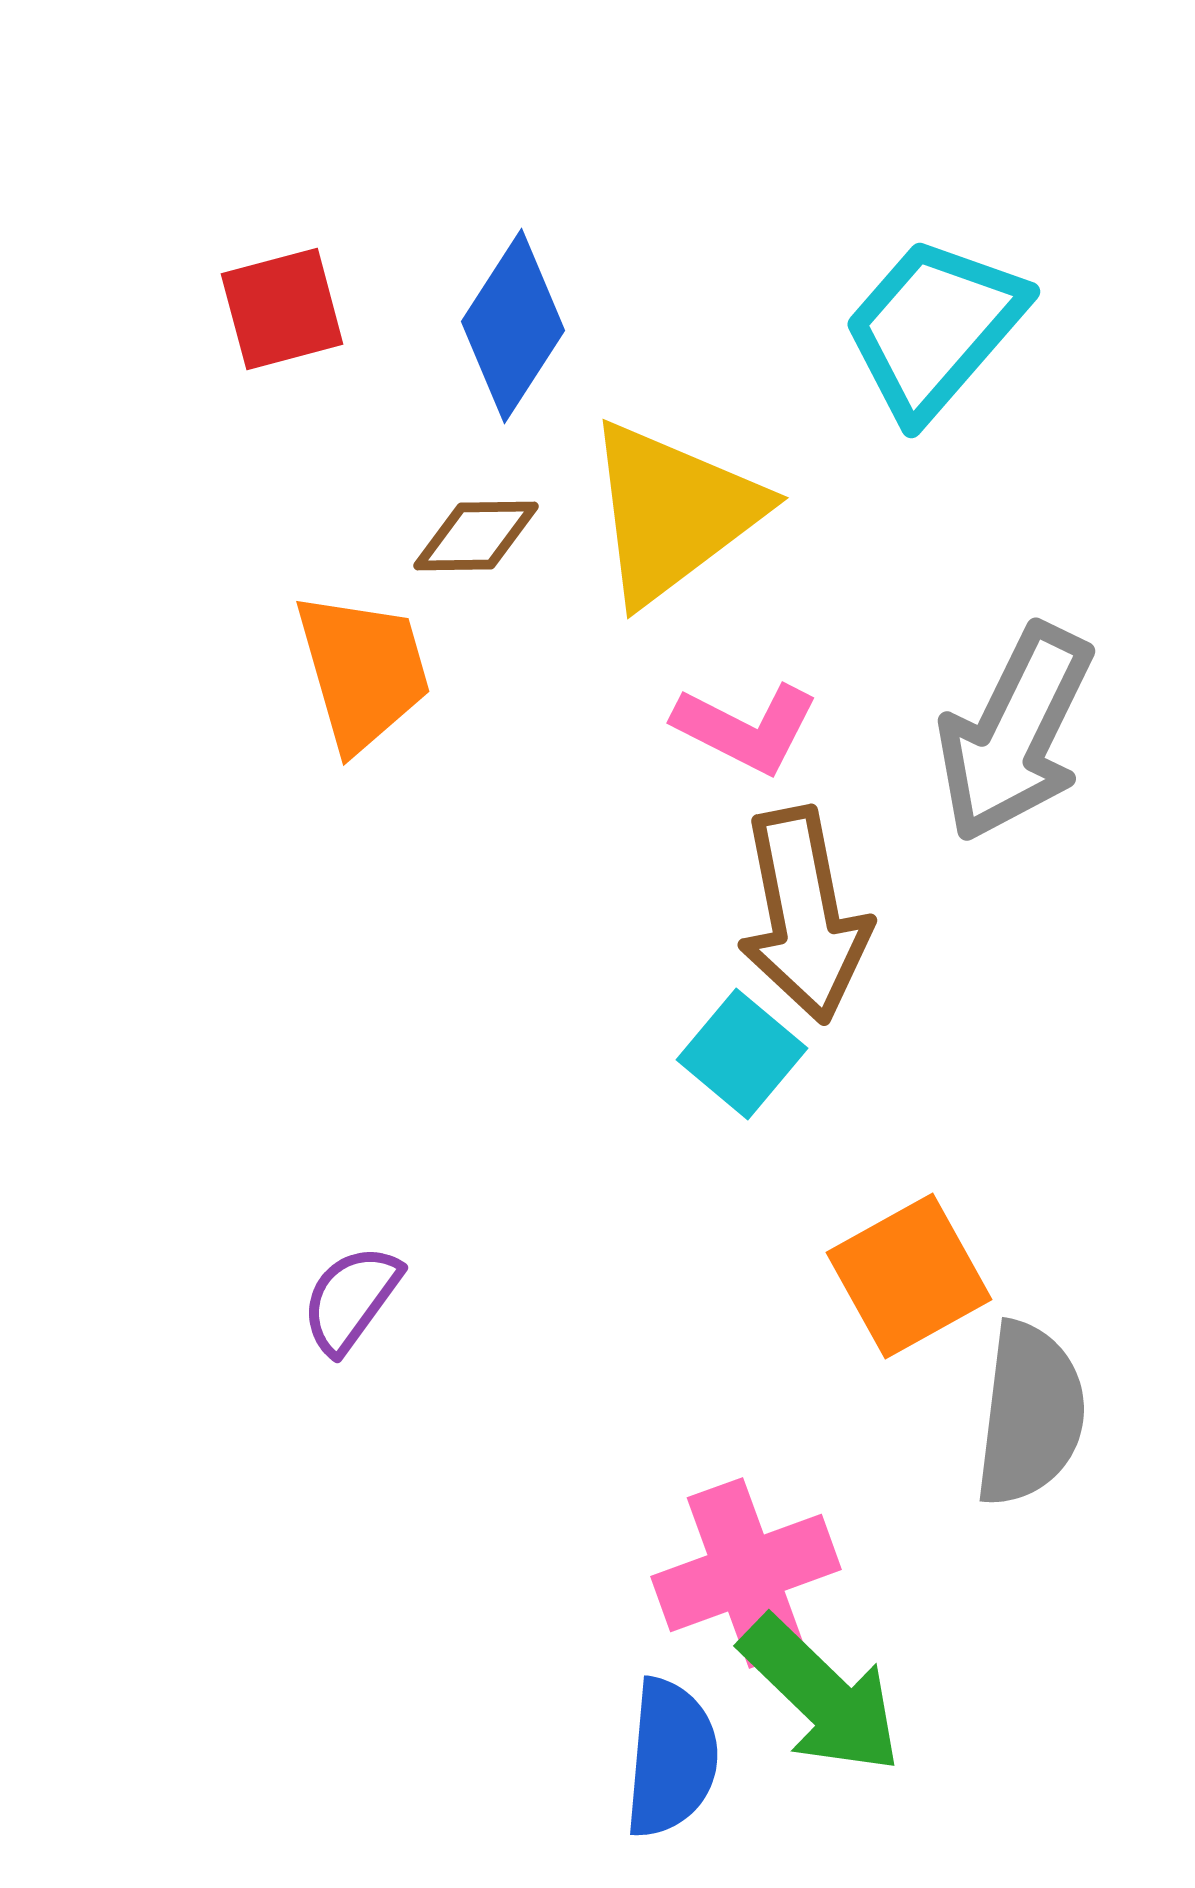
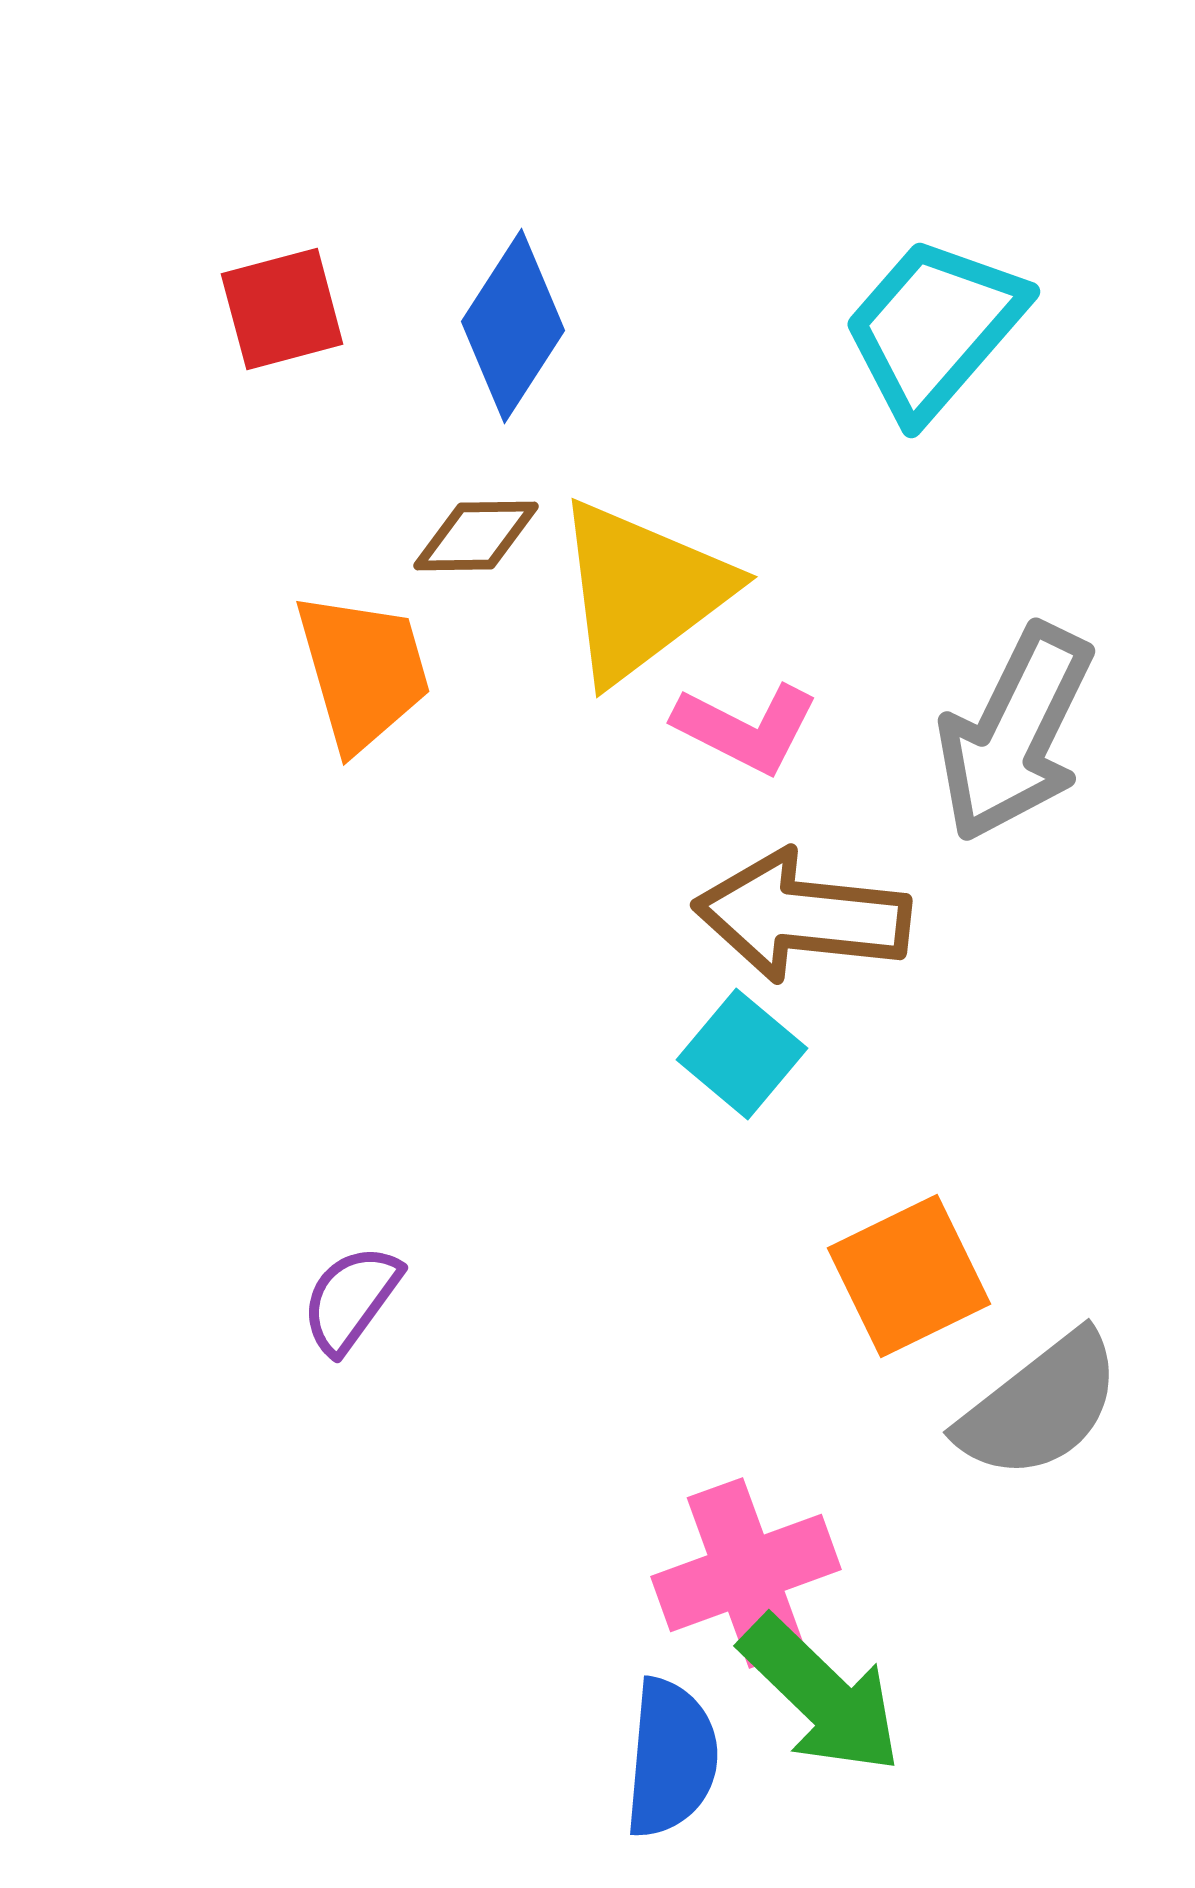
yellow triangle: moved 31 px left, 79 px down
brown arrow: moved 2 px left, 1 px down; rotated 107 degrees clockwise
orange square: rotated 3 degrees clockwise
gray semicircle: moved 10 px right, 8 px up; rotated 45 degrees clockwise
